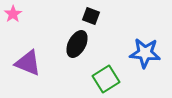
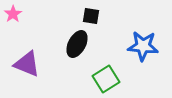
black square: rotated 12 degrees counterclockwise
blue star: moved 2 px left, 7 px up
purple triangle: moved 1 px left, 1 px down
